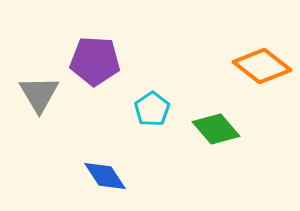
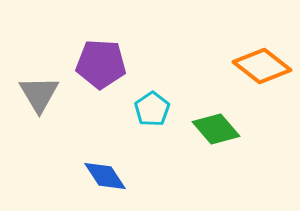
purple pentagon: moved 6 px right, 3 px down
